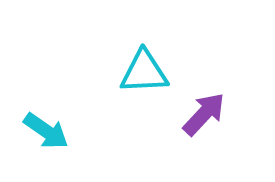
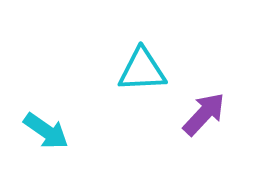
cyan triangle: moved 2 px left, 2 px up
